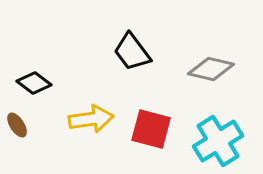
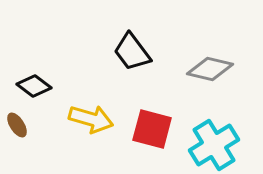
gray diamond: moved 1 px left
black diamond: moved 3 px down
yellow arrow: rotated 24 degrees clockwise
red square: moved 1 px right
cyan cross: moved 4 px left, 4 px down
